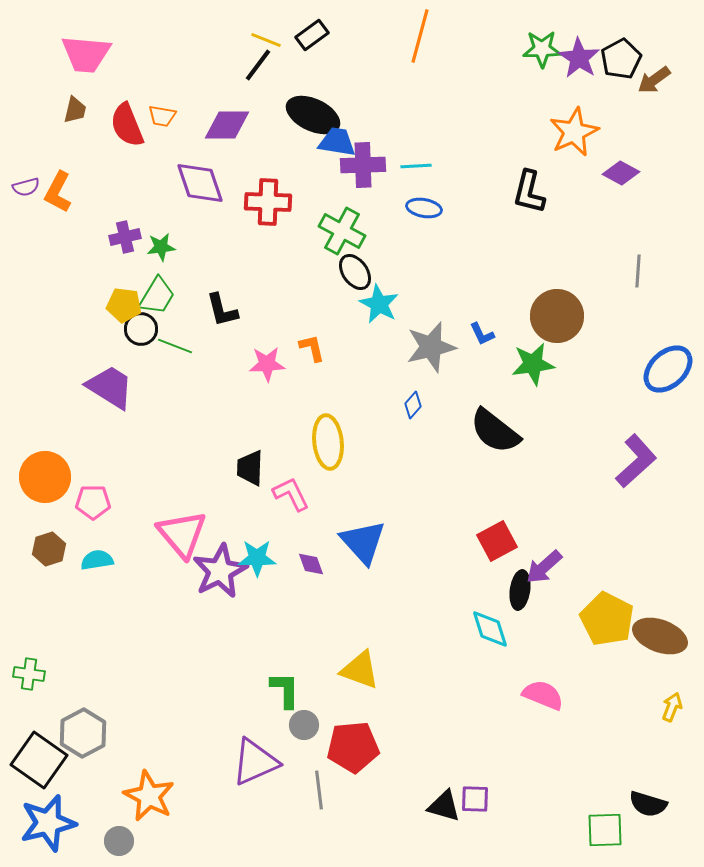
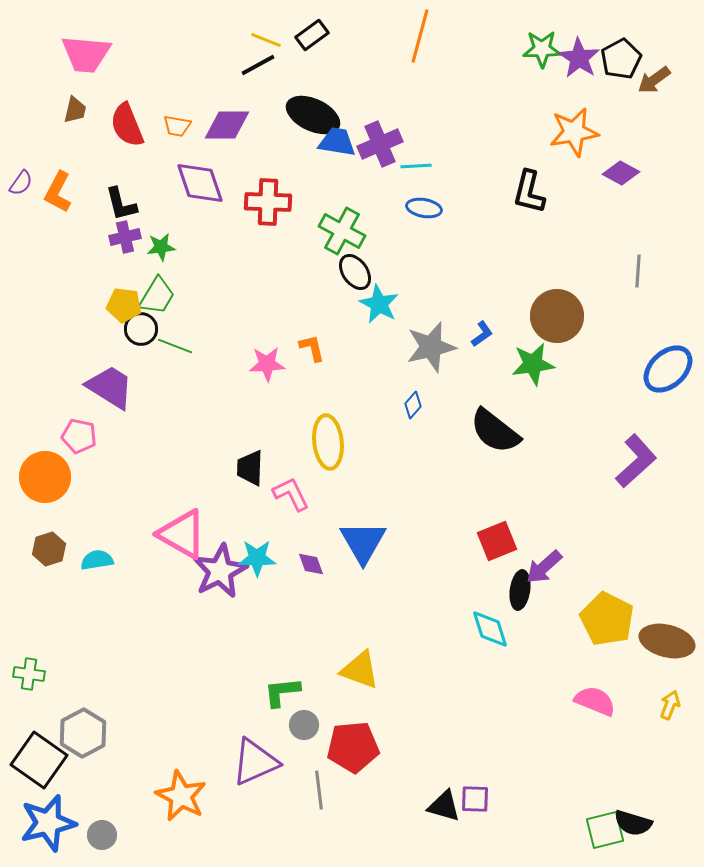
black line at (258, 65): rotated 24 degrees clockwise
orange trapezoid at (162, 116): moved 15 px right, 10 px down
orange star at (574, 132): rotated 15 degrees clockwise
purple cross at (363, 165): moved 17 px right, 21 px up; rotated 21 degrees counterclockwise
purple semicircle at (26, 187): moved 5 px left, 4 px up; rotated 40 degrees counterclockwise
black L-shape at (222, 310): moved 101 px left, 106 px up
blue L-shape at (482, 334): rotated 100 degrees counterclockwise
pink pentagon at (93, 502): moved 14 px left, 66 px up; rotated 12 degrees clockwise
pink triangle at (182, 534): rotated 20 degrees counterclockwise
red square at (497, 541): rotated 6 degrees clockwise
blue triangle at (363, 542): rotated 12 degrees clockwise
brown ellipse at (660, 636): moved 7 px right, 5 px down; rotated 6 degrees counterclockwise
green L-shape at (285, 690): moved 3 px left, 2 px down; rotated 96 degrees counterclockwise
pink semicircle at (543, 695): moved 52 px right, 6 px down
yellow arrow at (672, 707): moved 2 px left, 2 px up
orange star at (149, 796): moved 32 px right
black semicircle at (648, 804): moved 15 px left, 19 px down
green square at (605, 830): rotated 12 degrees counterclockwise
gray circle at (119, 841): moved 17 px left, 6 px up
